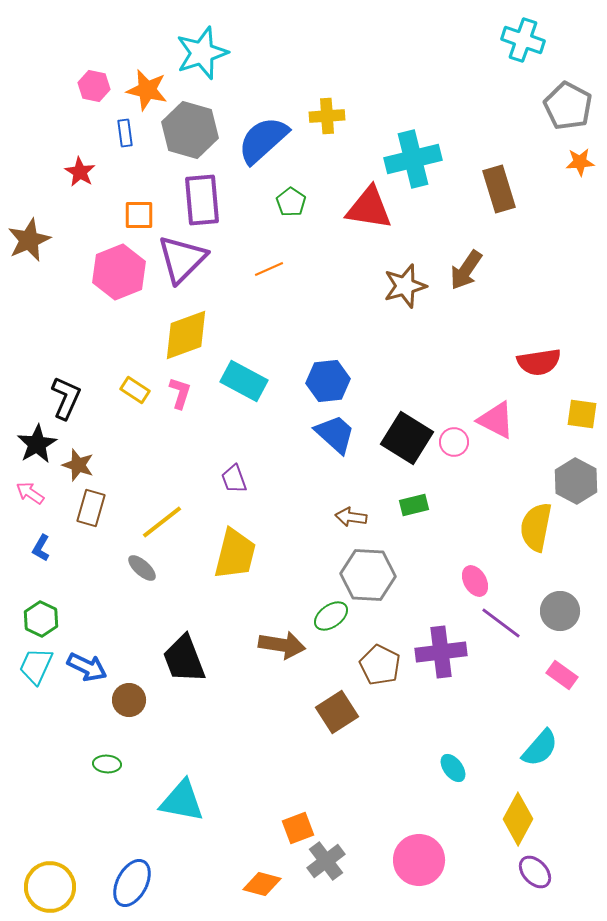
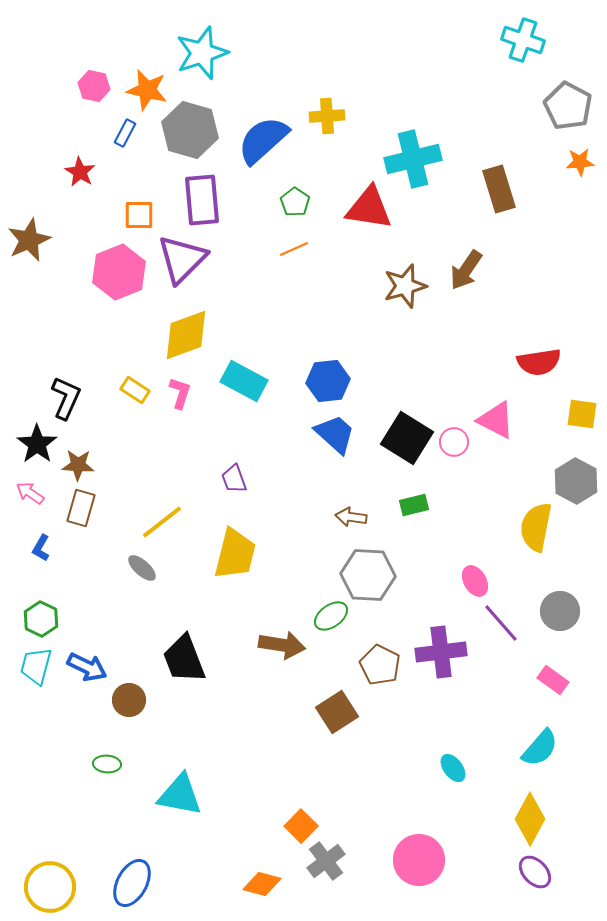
blue rectangle at (125, 133): rotated 36 degrees clockwise
green pentagon at (291, 202): moved 4 px right
orange line at (269, 269): moved 25 px right, 20 px up
black star at (37, 444): rotated 6 degrees counterclockwise
brown star at (78, 465): rotated 16 degrees counterclockwise
brown rectangle at (91, 508): moved 10 px left
purple line at (501, 623): rotated 12 degrees clockwise
cyan trapezoid at (36, 666): rotated 9 degrees counterclockwise
pink rectangle at (562, 675): moved 9 px left, 5 px down
cyan triangle at (182, 801): moved 2 px left, 6 px up
yellow diamond at (518, 819): moved 12 px right
orange square at (298, 828): moved 3 px right, 2 px up; rotated 24 degrees counterclockwise
